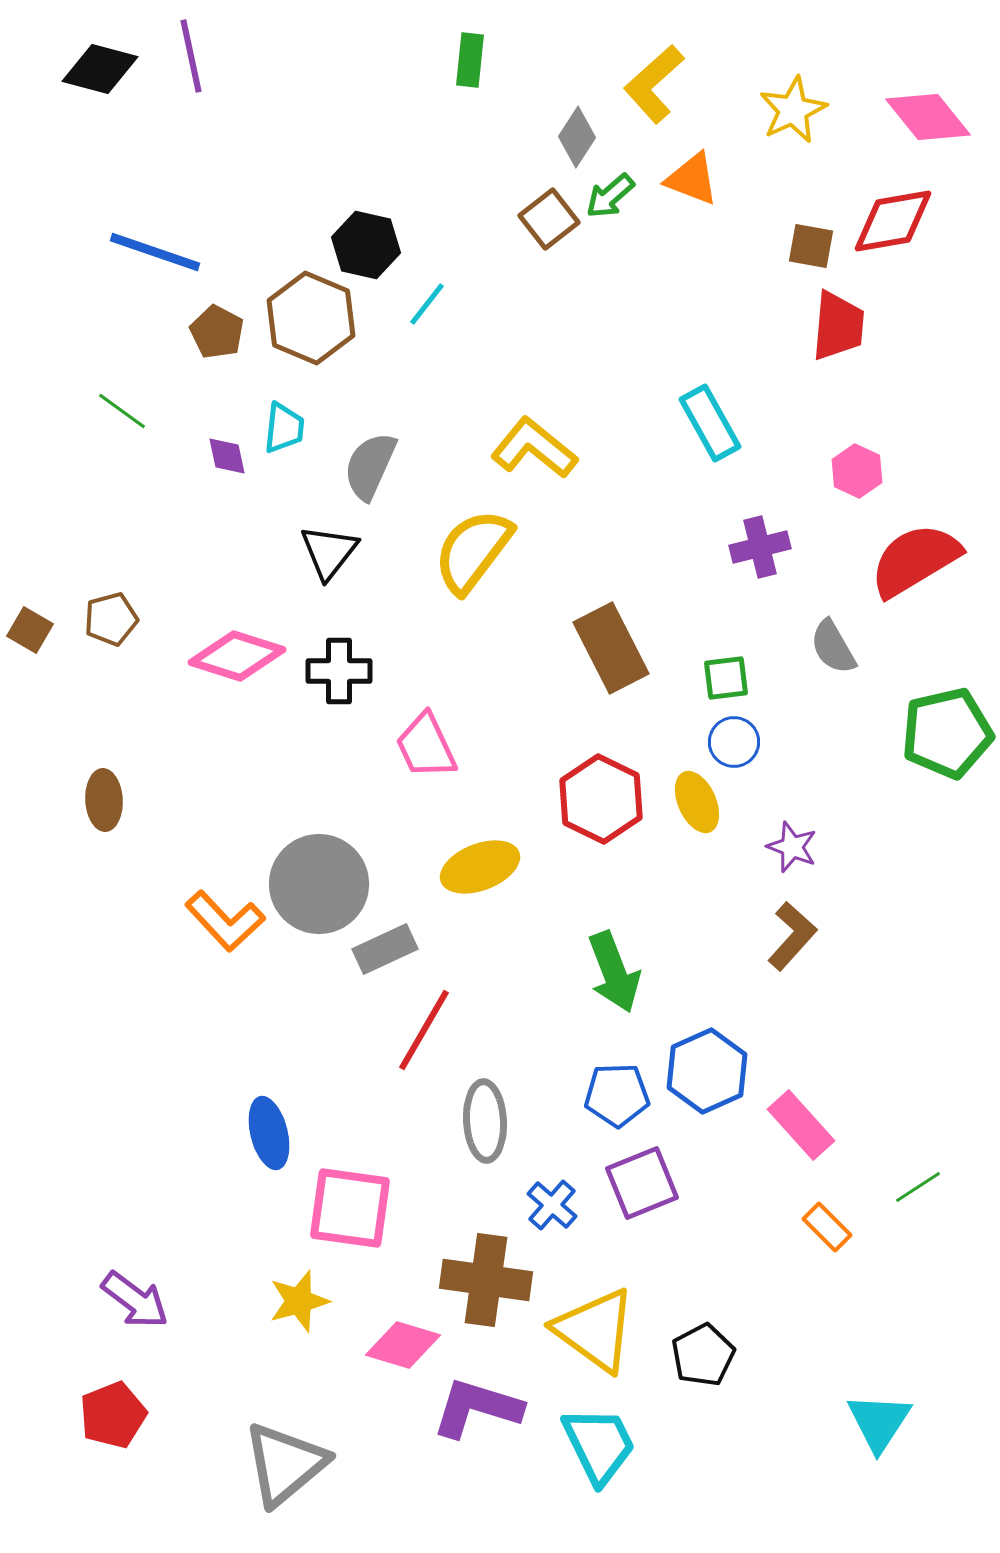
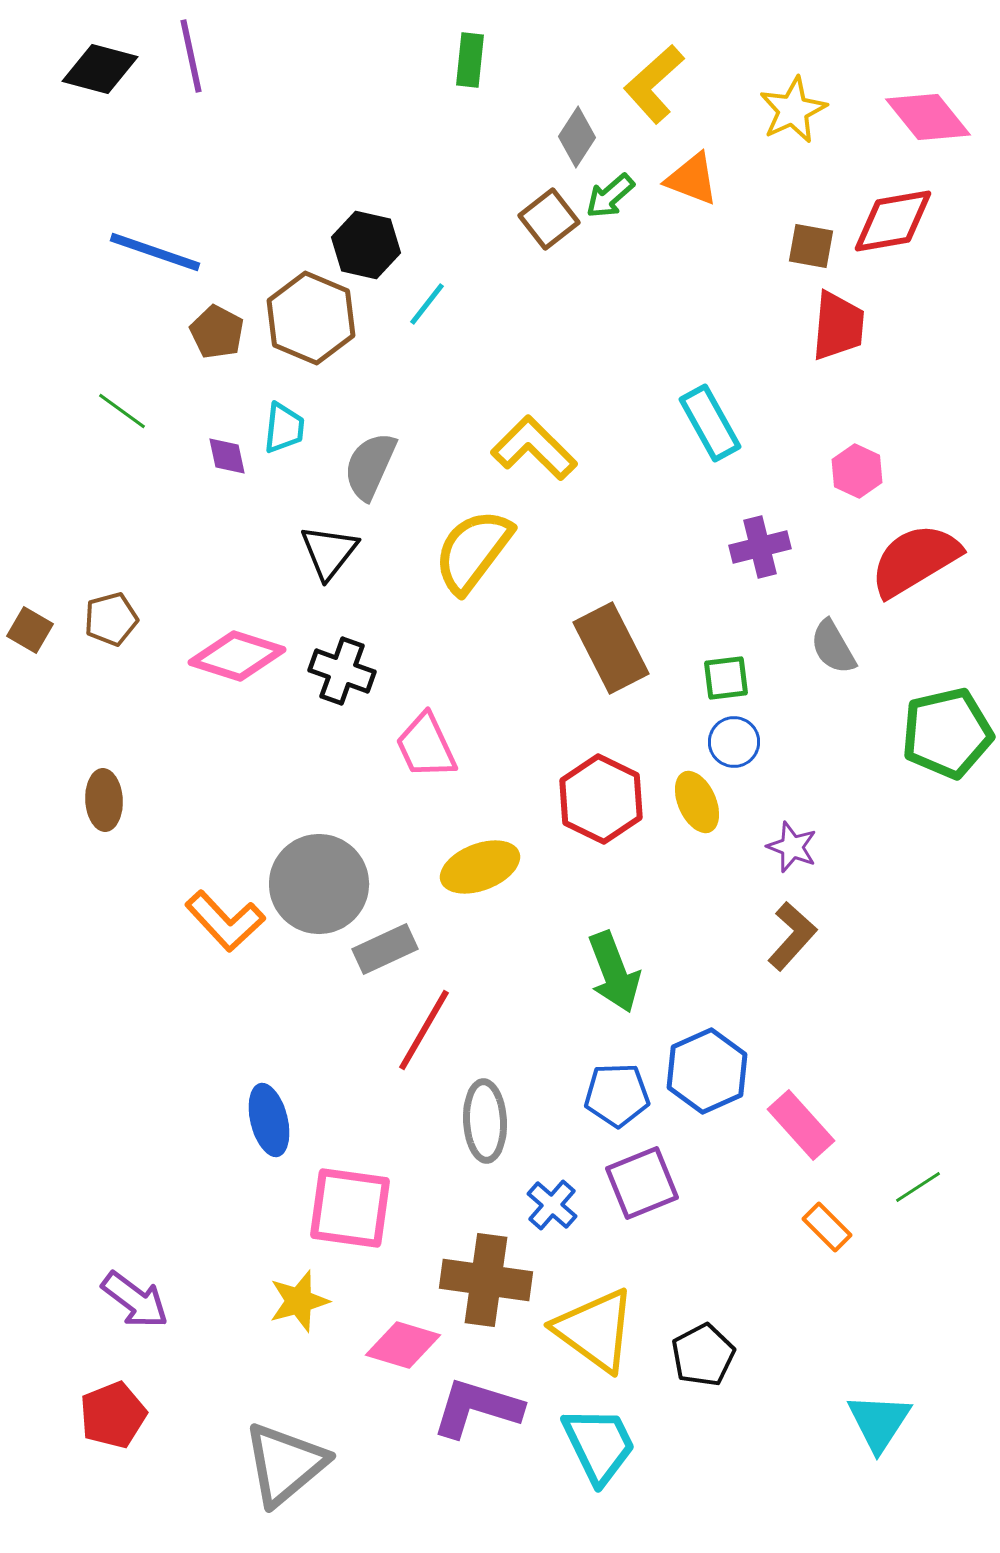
yellow L-shape at (534, 448): rotated 6 degrees clockwise
black cross at (339, 671): moved 3 px right; rotated 20 degrees clockwise
blue ellipse at (269, 1133): moved 13 px up
